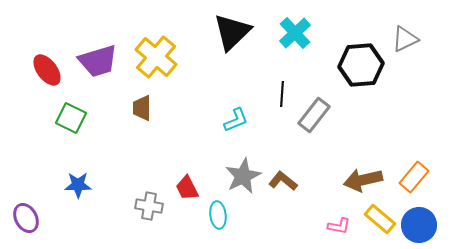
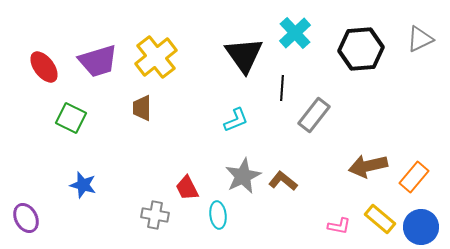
black triangle: moved 12 px right, 23 px down; rotated 21 degrees counterclockwise
gray triangle: moved 15 px right
yellow cross: rotated 12 degrees clockwise
black hexagon: moved 16 px up
red ellipse: moved 3 px left, 3 px up
black line: moved 6 px up
brown arrow: moved 5 px right, 14 px up
blue star: moved 5 px right; rotated 16 degrees clockwise
gray cross: moved 6 px right, 9 px down
blue circle: moved 2 px right, 2 px down
